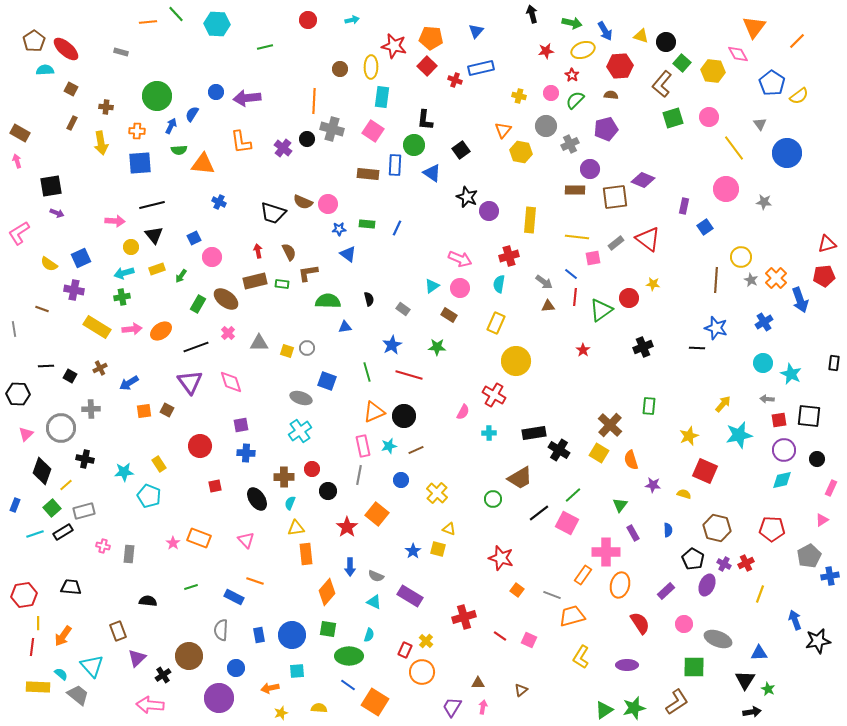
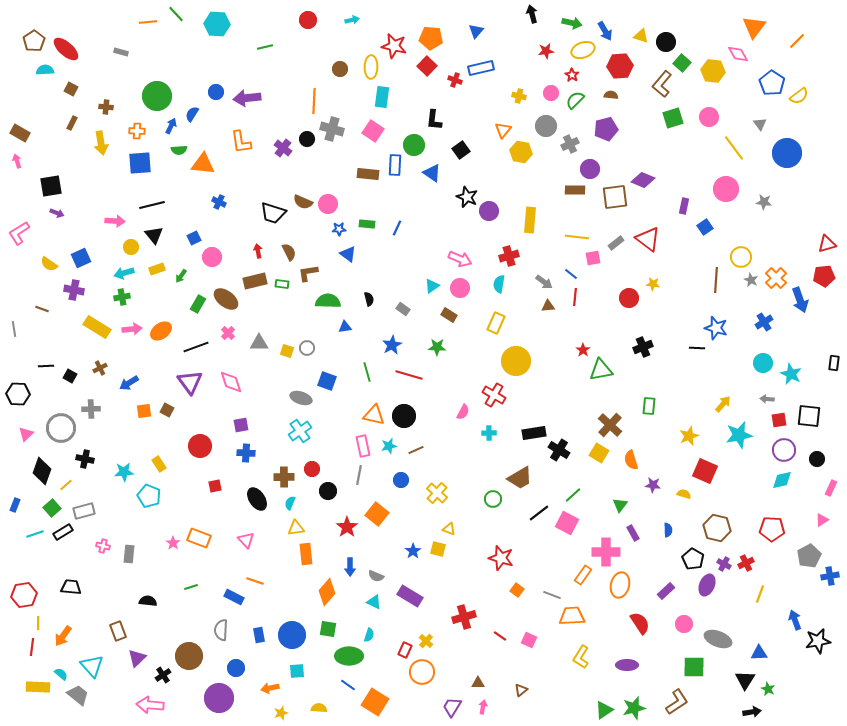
black L-shape at (425, 120): moved 9 px right
green triangle at (601, 310): moved 60 px down; rotated 25 degrees clockwise
orange triangle at (374, 412): moved 3 px down; rotated 35 degrees clockwise
orange trapezoid at (572, 616): rotated 12 degrees clockwise
